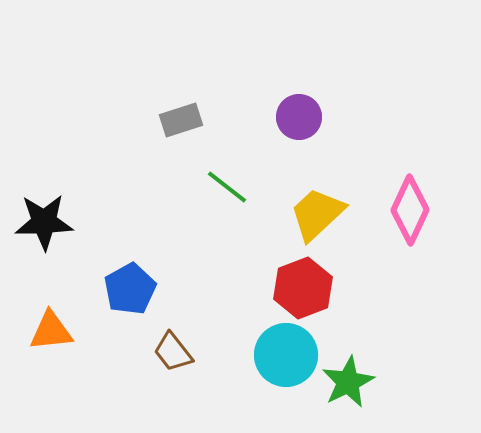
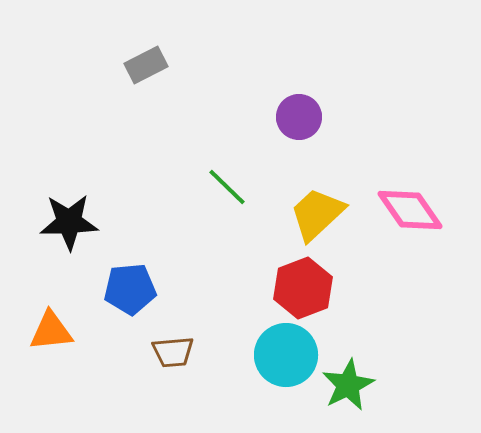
gray rectangle: moved 35 px left, 55 px up; rotated 9 degrees counterclockwise
green line: rotated 6 degrees clockwise
pink diamond: rotated 60 degrees counterclockwise
black star: moved 25 px right
blue pentagon: rotated 24 degrees clockwise
brown trapezoid: rotated 57 degrees counterclockwise
green star: moved 3 px down
